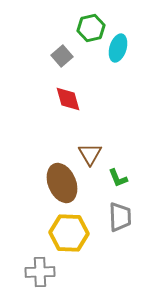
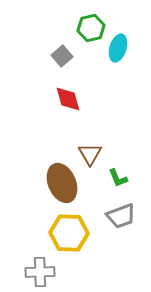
gray trapezoid: moved 1 px right, 1 px up; rotated 72 degrees clockwise
